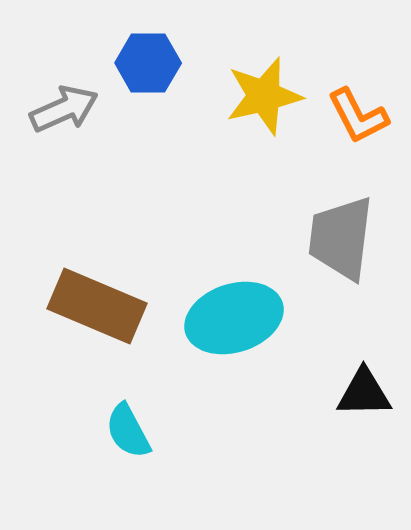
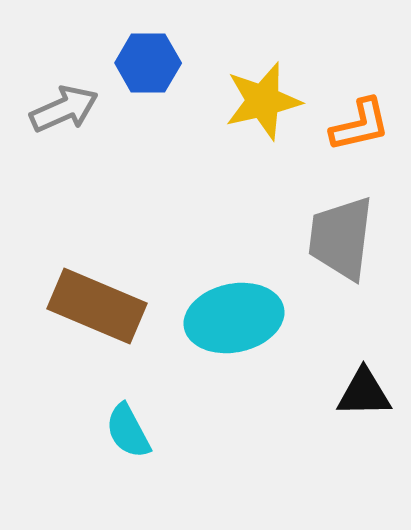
yellow star: moved 1 px left, 5 px down
orange L-shape: moved 2 px right, 9 px down; rotated 76 degrees counterclockwise
cyan ellipse: rotated 6 degrees clockwise
